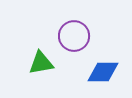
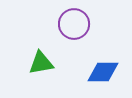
purple circle: moved 12 px up
